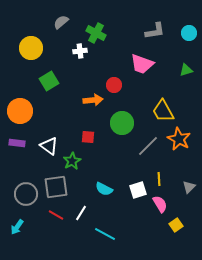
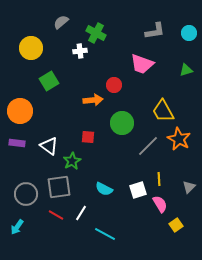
gray square: moved 3 px right
